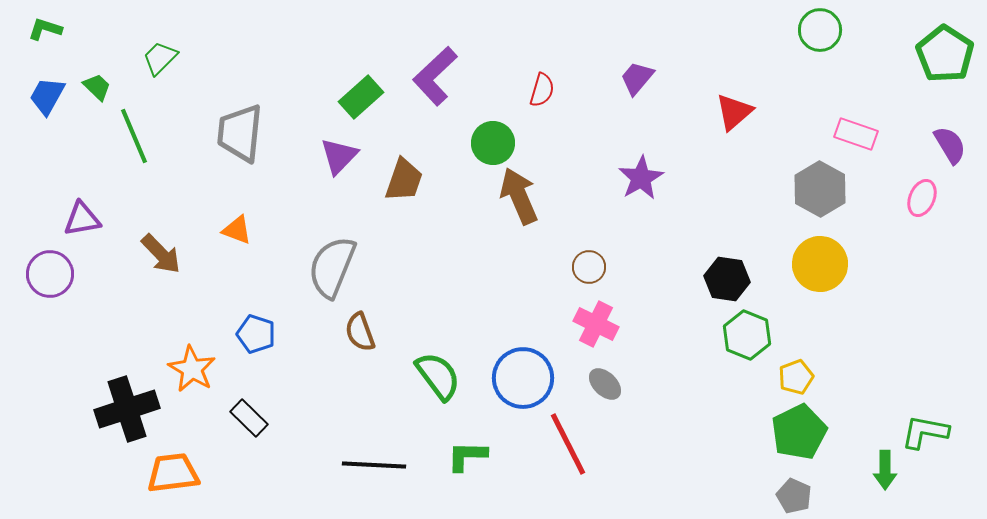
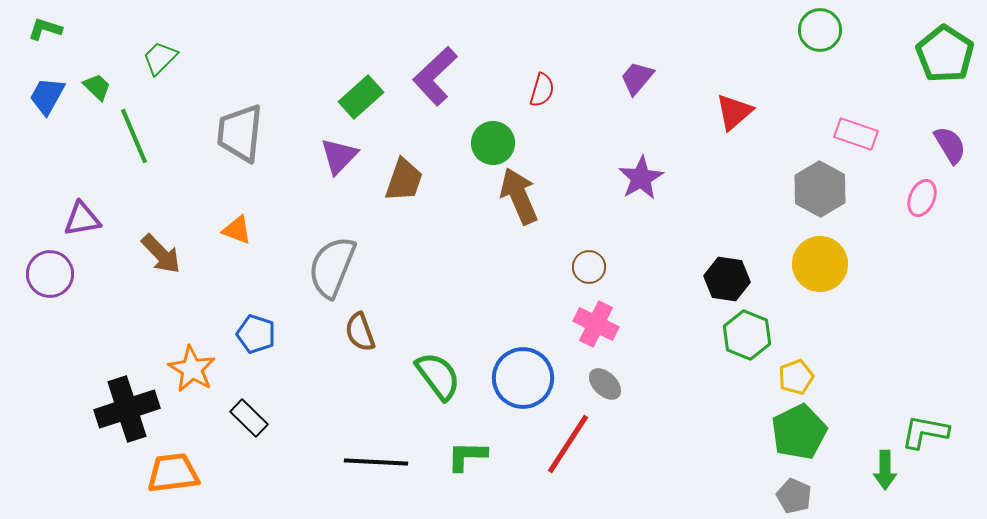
red line at (568, 444): rotated 60 degrees clockwise
black line at (374, 465): moved 2 px right, 3 px up
